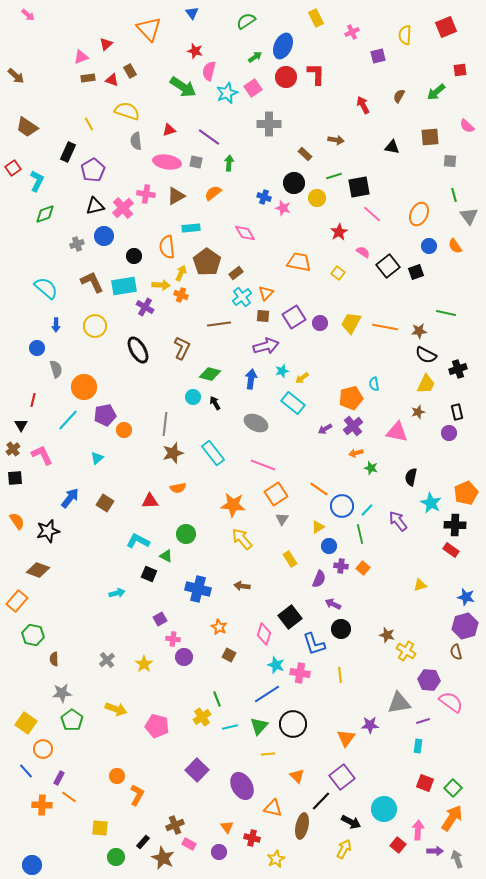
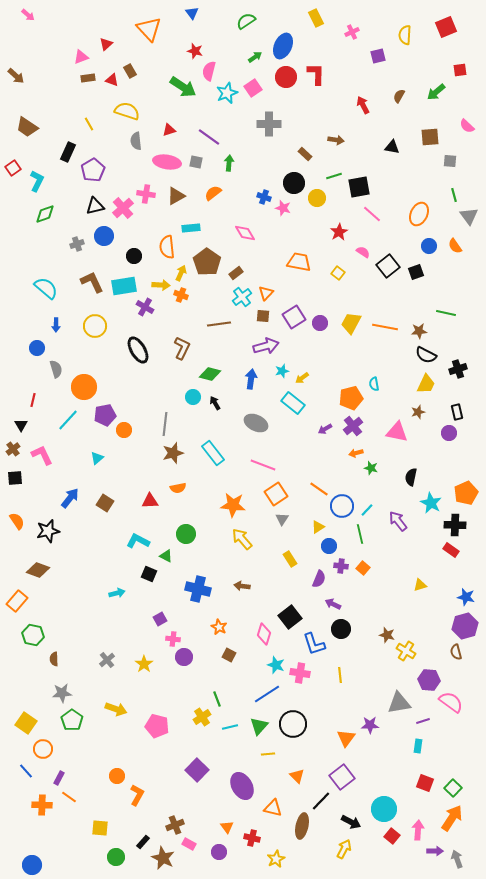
red square at (398, 845): moved 6 px left, 9 px up
